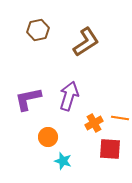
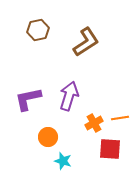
orange line: rotated 18 degrees counterclockwise
